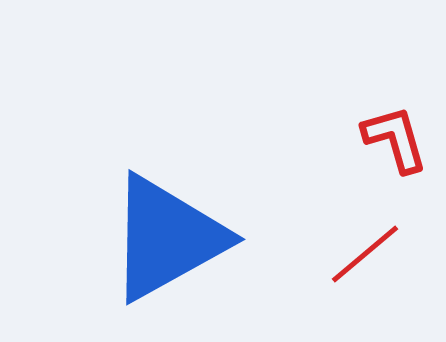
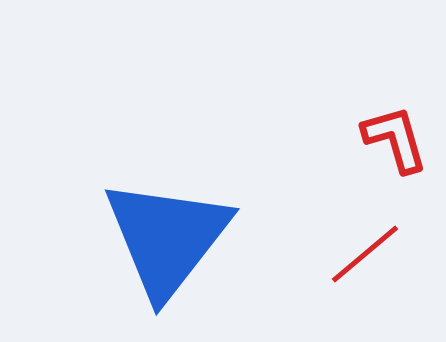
blue triangle: rotated 23 degrees counterclockwise
